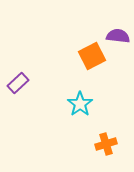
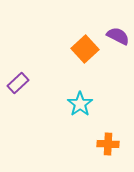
purple semicircle: rotated 20 degrees clockwise
orange square: moved 7 px left, 7 px up; rotated 16 degrees counterclockwise
orange cross: moved 2 px right; rotated 20 degrees clockwise
